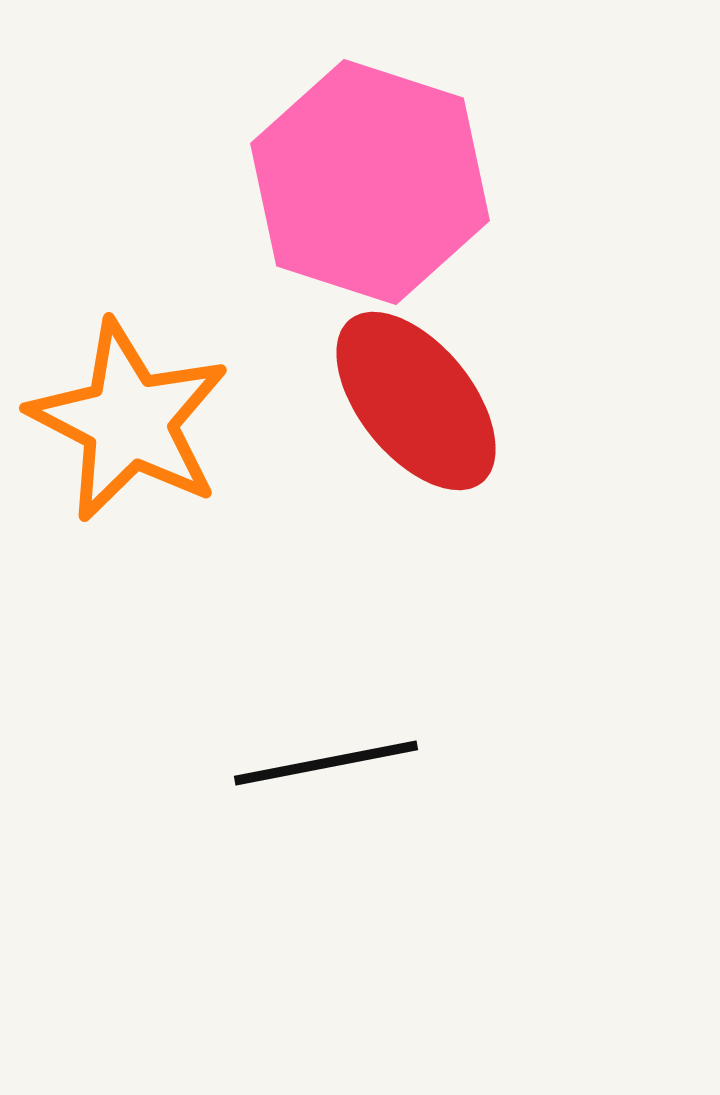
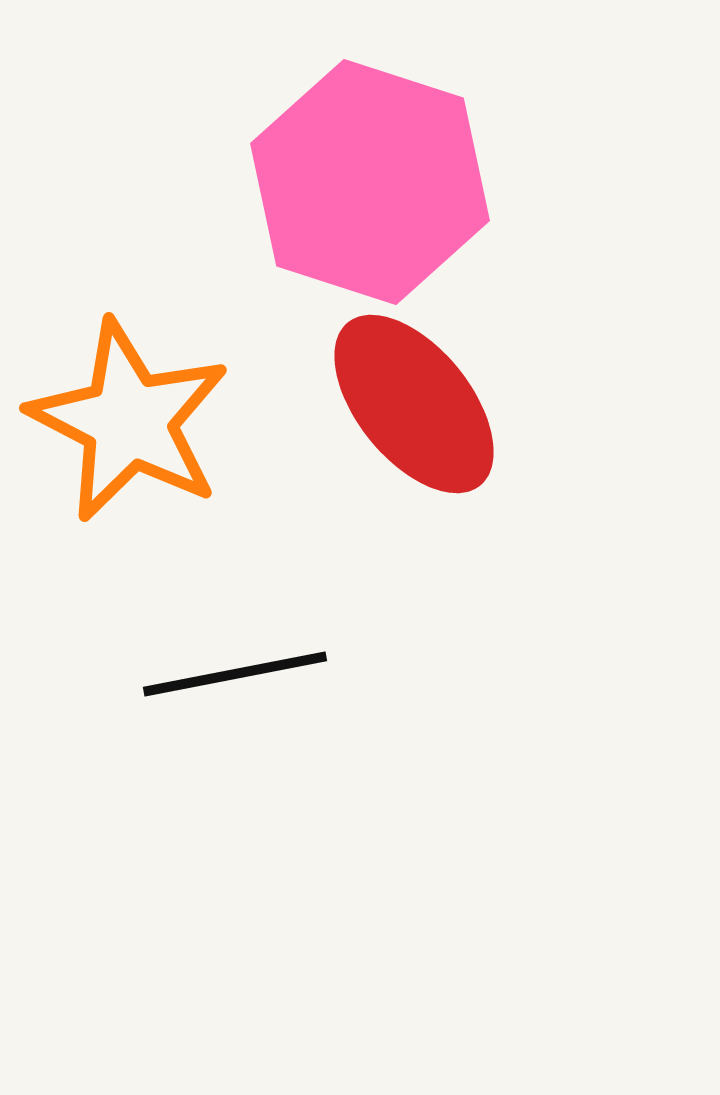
red ellipse: moved 2 px left, 3 px down
black line: moved 91 px left, 89 px up
